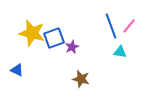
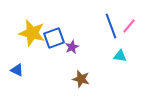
cyan triangle: moved 4 px down
